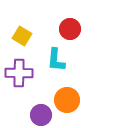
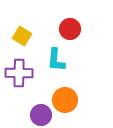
orange circle: moved 2 px left
